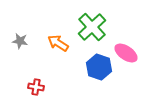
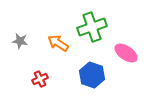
green cross: rotated 24 degrees clockwise
blue hexagon: moved 7 px left, 8 px down
red cross: moved 4 px right, 8 px up; rotated 35 degrees counterclockwise
